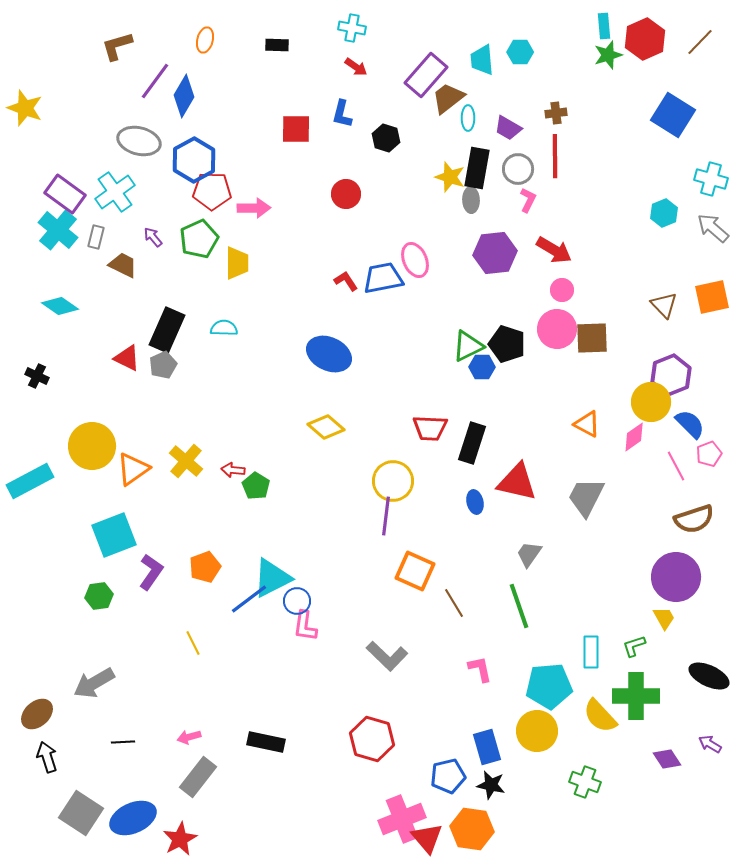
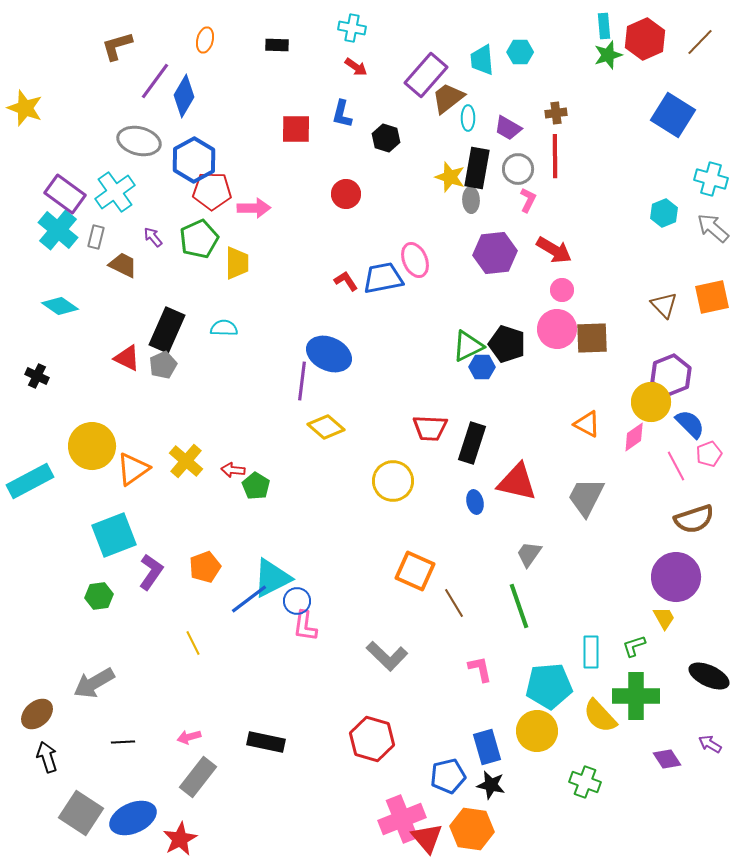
purple line at (386, 516): moved 84 px left, 135 px up
